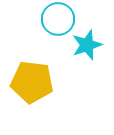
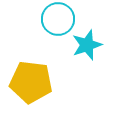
yellow pentagon: moved 1 px left
